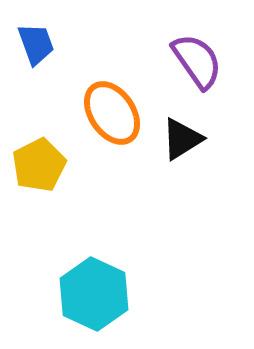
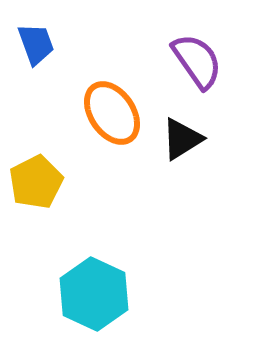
yellow pentagon: moved 3 px left, 17 px down
